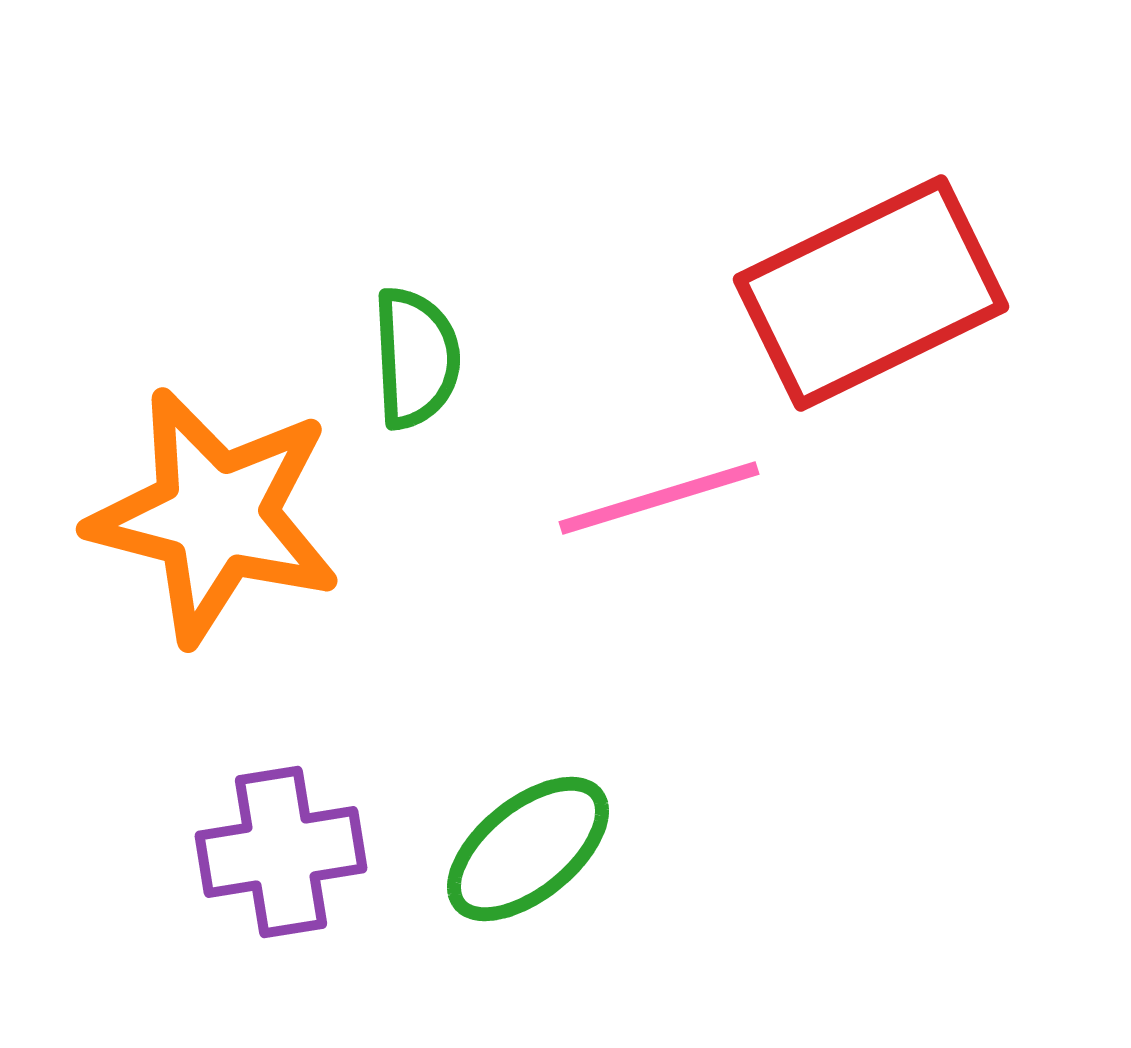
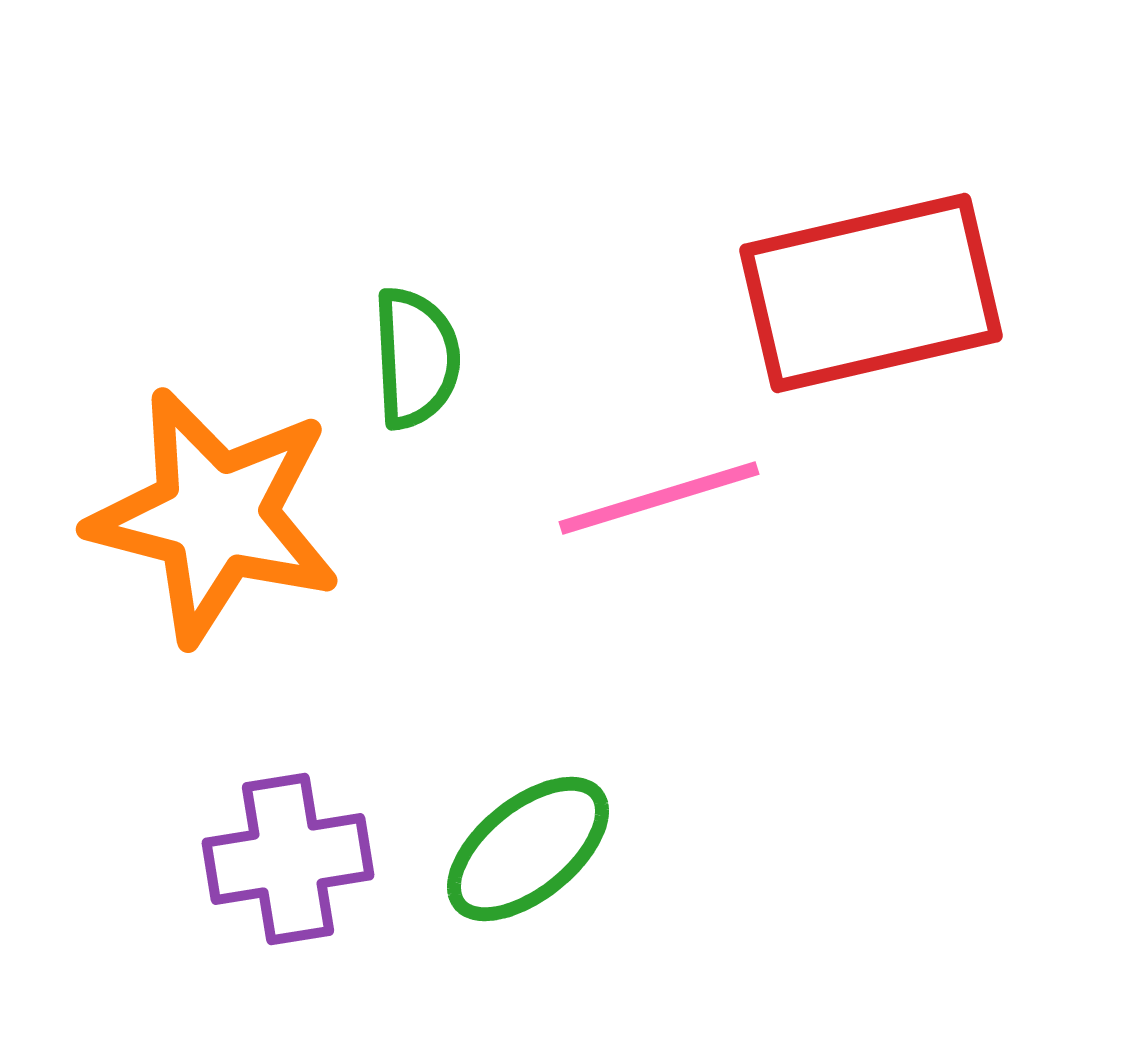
red rectangle: rotated 13 degrees clockwise
purple cross: moved 7 px right, 7 px down
